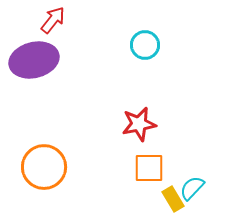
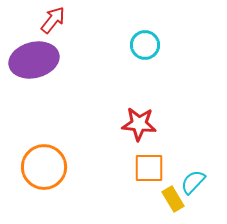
red star: rotated 16 degrees clockwise
cyan semicircle: moved 1 px right, 6 px up
